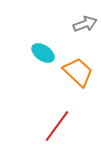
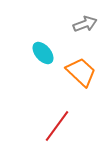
cyan ellipse: rotated 15 degrees clockwise
orange trapezoid: moved 3 px right
